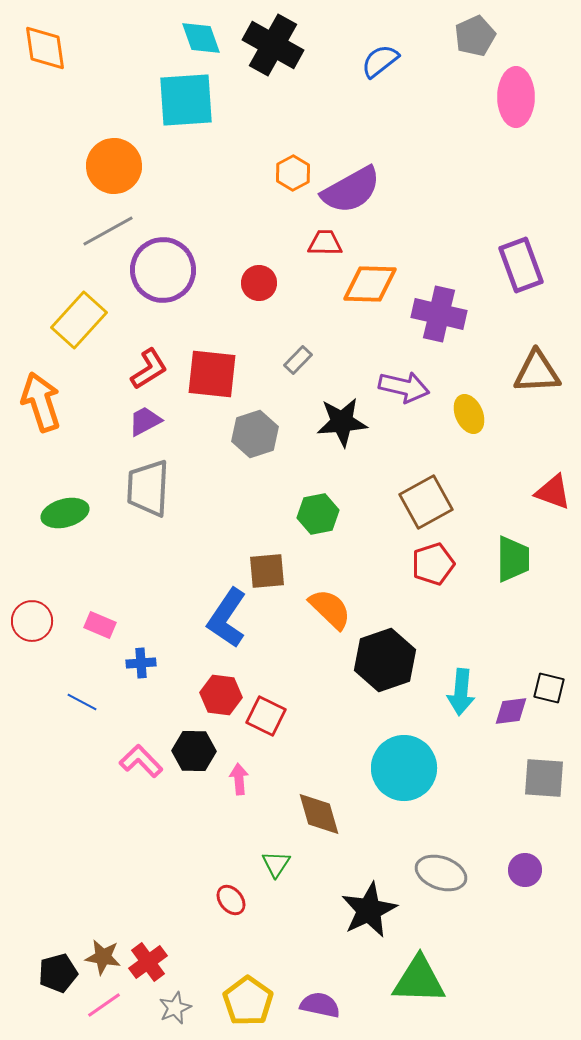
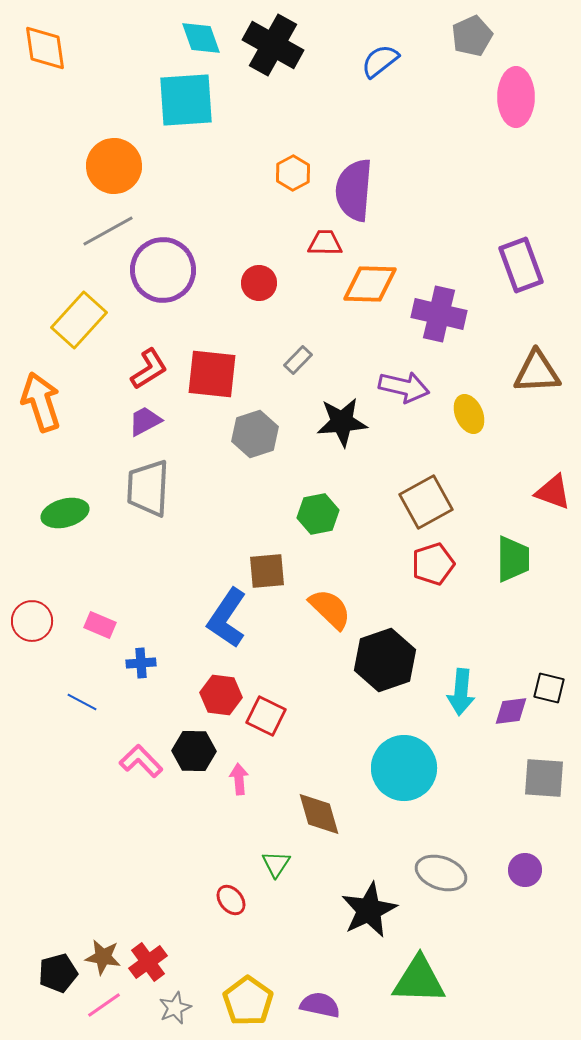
gray pentagon at (475, 36): moved 3 px left
purple semicircle at (351, 190): moved 3 px right; rotated 124 degrees clockwise
